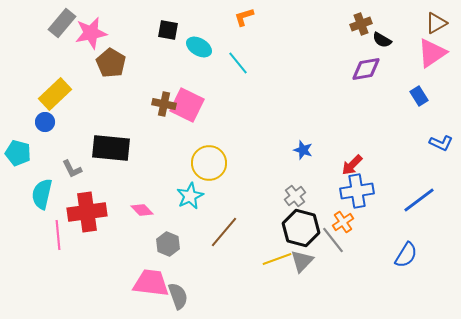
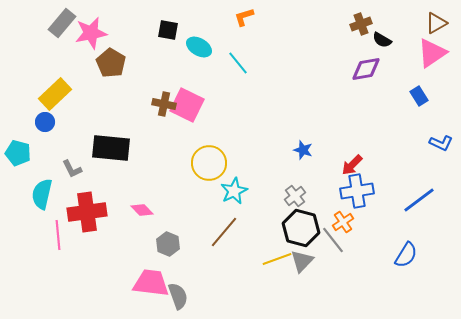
cyan star at (190, 196): moved 44 px right, 5 px up
